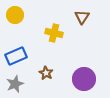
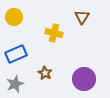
yellow circle: moved 1 px left, 2 px down
blue rectangle: moved 2 px up
brown star: moved 1 px left
